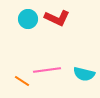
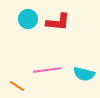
red L-shape: moved 1 px right, 4 px down; rotated 20 degrees counterclockwise
orange line: moved 5 px left, 5 px down
